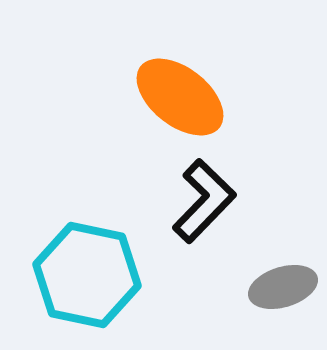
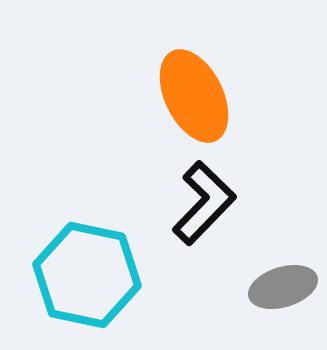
orange ellipse: moved 14 px right, 1 px up; rotated 26 degrees clockwise
black L-shape: moved 2 px down
